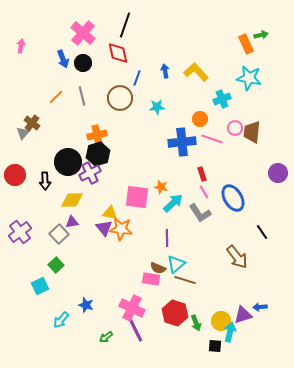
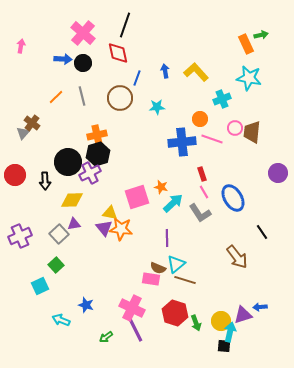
blue arrow at (63, 59): rotated 66 degrees counterclockwise
pink square at (137, 197): rotated 25 degrees counterclockwise
purple triangle at (72, 222): moved 2 px right, 2 px down
purple cross at (20, 232): moved 4 px down; rotated 15 degrees clockwise
cyan arrow at (61, 320): rotated 72 degrees clockwise
black square at (215, 346): moved 9 px right
